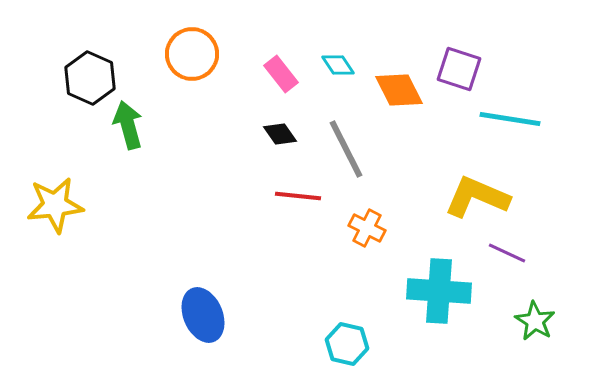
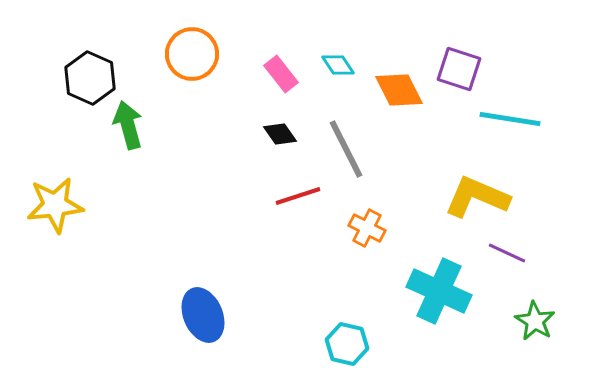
red line: rotated 24 degrees counterclockwise
cyan cross: rotated 20 degrees clockwise
